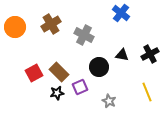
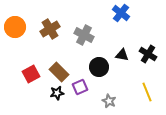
brown cross: moved 1 px left, 5 px down
black cross: moved 2 px left; rotated 30 degrees counterclockwise
red square: moved 3 px left, 1 px down
